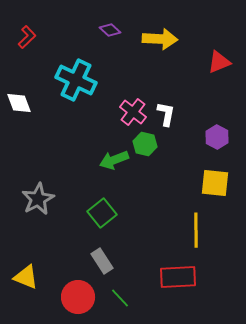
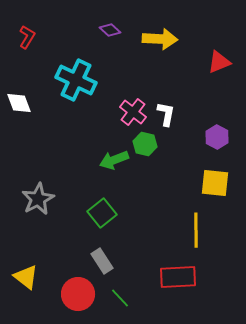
red L-shape: rotated 15 degrees counterclockwise
yellow triangle: rotated 16 degrees clockwise
red circle: moved 3 px up
